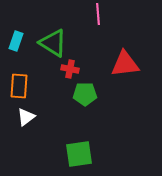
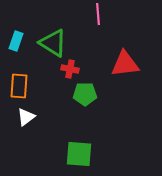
green square: rotated 12 degrees clockwise
